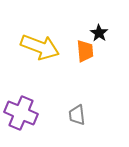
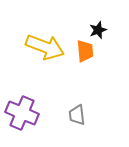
black star: moved 1 px left, 3 px up; rotated 18 degrees clockwise
yellow arrow: moved 5 px right
purple cross: moved 1 px right
